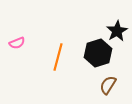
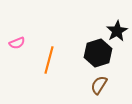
orange line: moved 9 px left, 3 px down
brown semicircle: moved 9 px left
